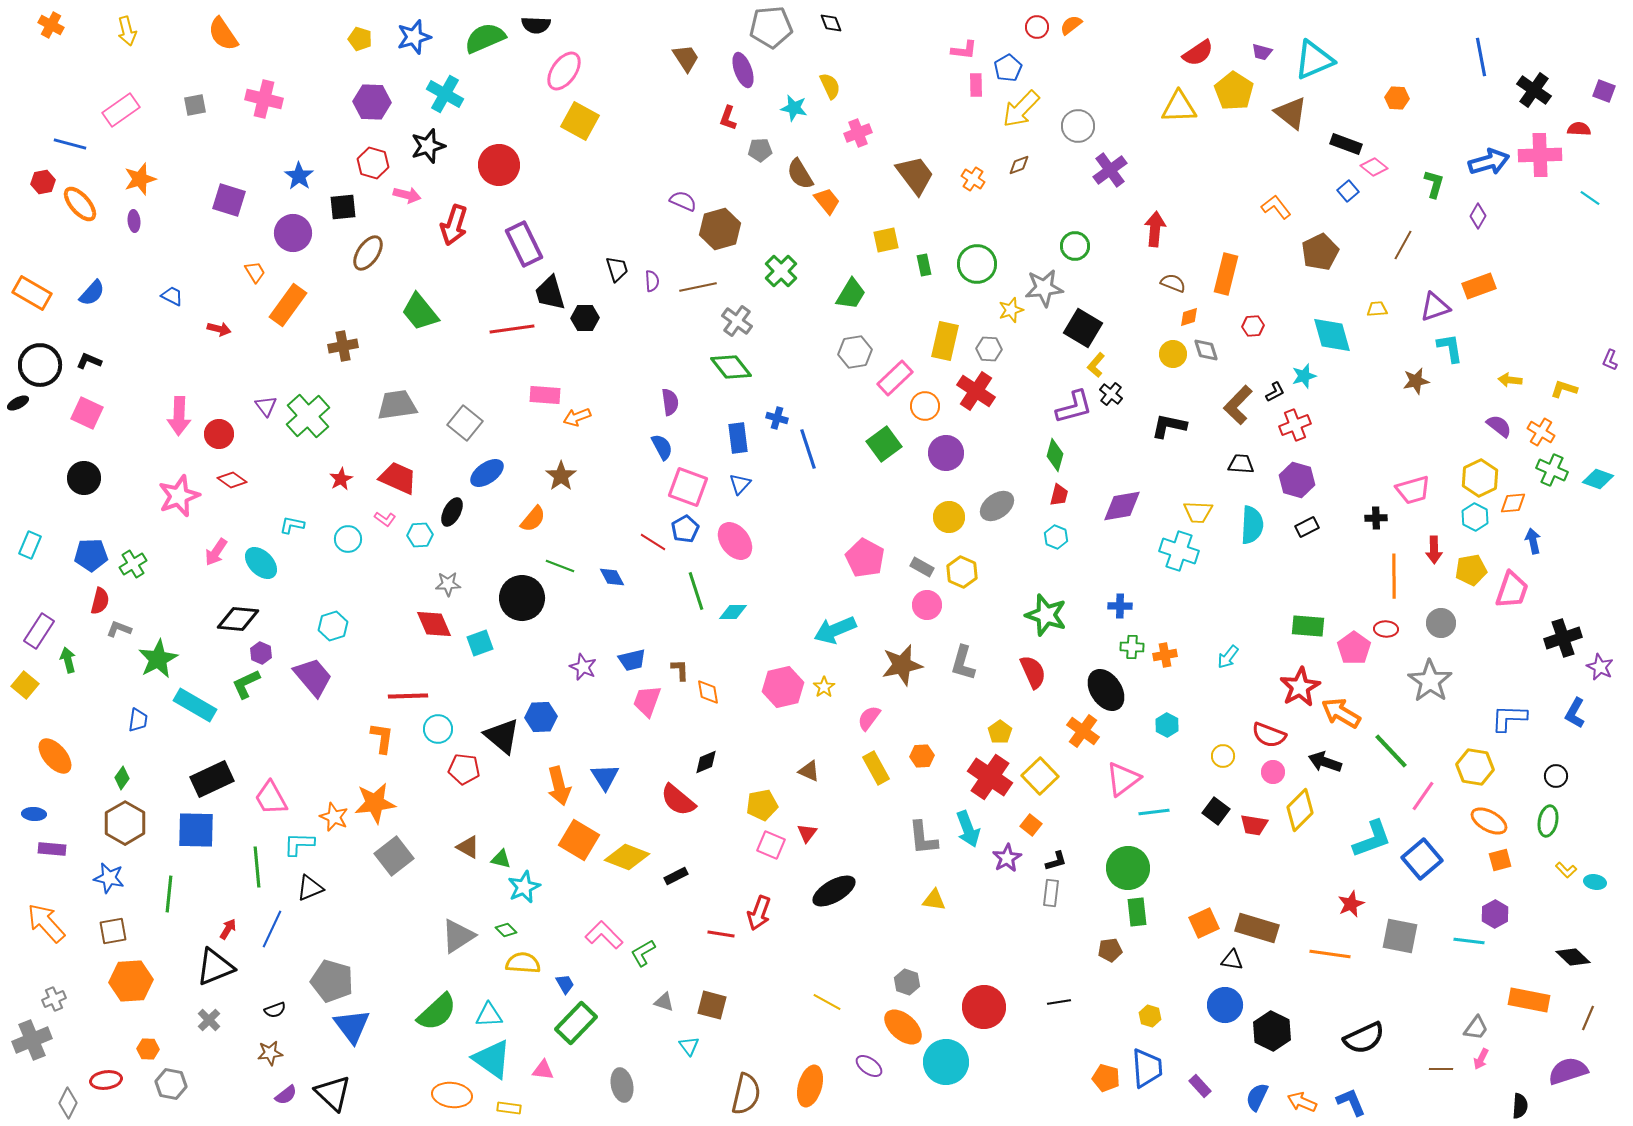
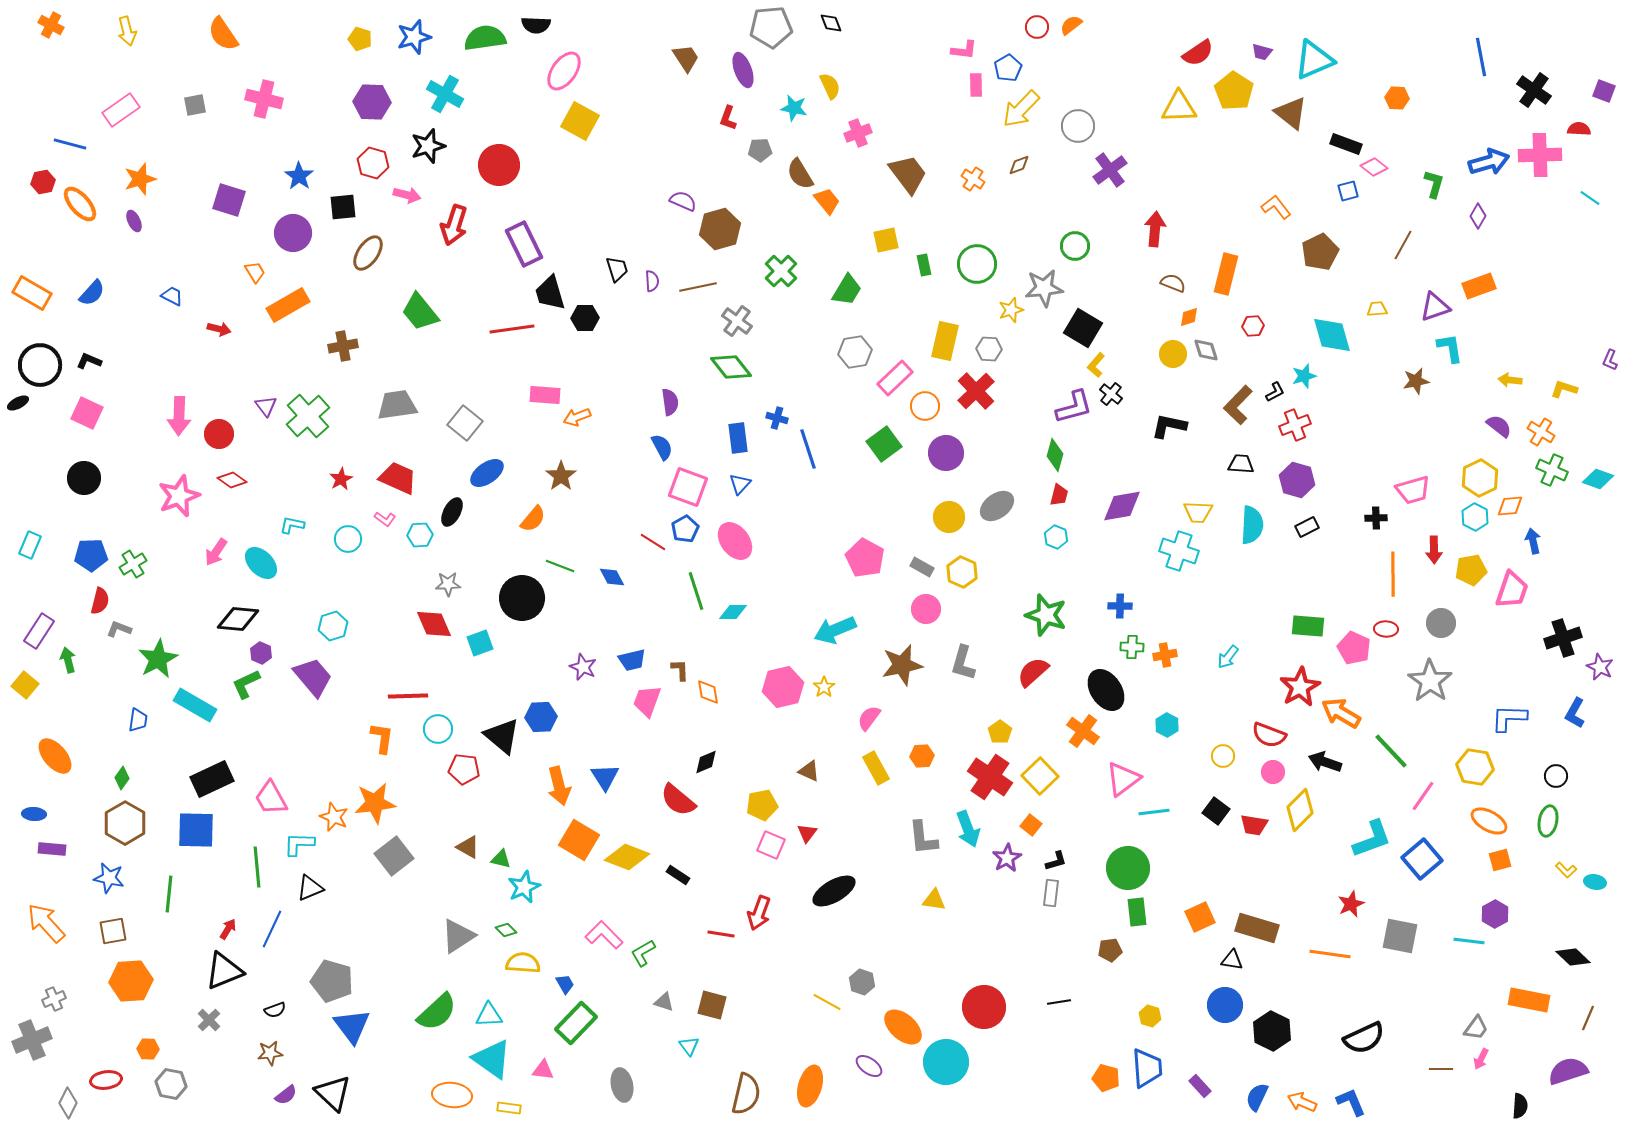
green semicircle at (485, 38): rotated 15 degrees clockwise
brown trapezoid at (915, 175): moved 7 px left, 1 px up
blue square at (1348, 191): rotated 25 degrees clockwise
purple ellipse at (134, 221): rotated 20 degrees counterclockwise
green trapezoid at (851, 294): moved 4 px left, 4 px up
orange rectangle at (288, 305): rotated 24 degrees clockwise
red cross at (976, 391): rotated 12 degrees clockwise
orange diamond at (1513, 503): moved 3 px left, 3 px down
orange line at (1394, 576): moved 1 px left, 2 px up
pink circle at (927, 605): moved 1 px left, 4 px down
pink pentagon at (1354, 648): rotated 12 degrees counterclockwise
red semicircle at (1033, 672): rotated 108 degrees counterclockwise
black rectangle at (676, 876): moved 2 px right, 1 px up; rotated 60 degrees clockwise
orange square at (1204, 923): moved 4 px left, 6 px up
black triangle at (215, 967): moved 9 px right, 4 px down
gray hexagon at (907, 982): moved 45 px left
